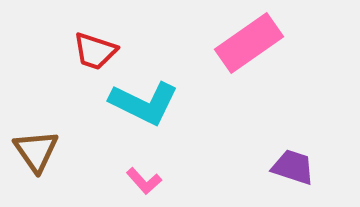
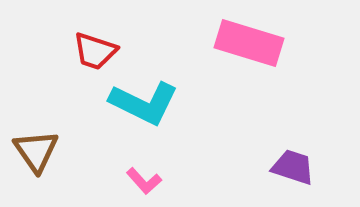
pink rectangle: rotated 52 degrees clockwise
